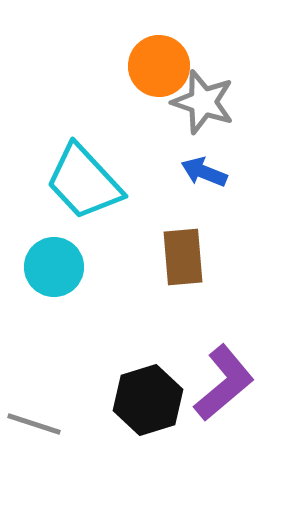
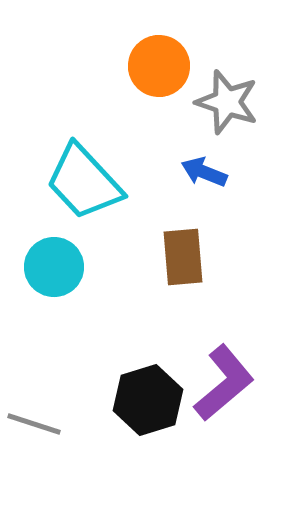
gray star: moved 24 px right
